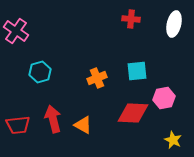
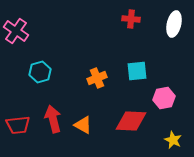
red diamond: moved 2 px left, 8 px down
